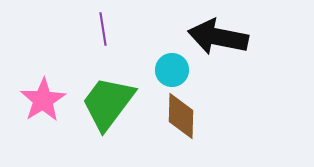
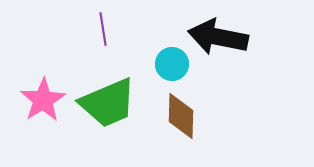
cyan circle: moved 6 px up
green trapezoid: rotated 150 degrees counterclockwise
